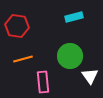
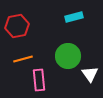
red hexagon: rotated 20 degrees counterclockwise
green circle: moved 2 px left
white triangle: moved 2 px up
pink rectangle: moved 4 px left, 2 px up
